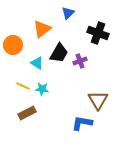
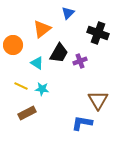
yellow line: moved 2 px left
